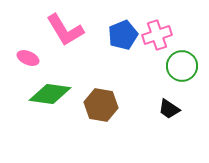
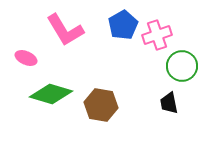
blue pentagon: moved 10 px up; rotated 8 degrees counterclockwise
pink ellipse: moved 2 px left
green diamond: moved 1 px right; rotated 9 degrees clockwise
black trapezoid: moved 6 px up; rotated 45 degrees clockwise
